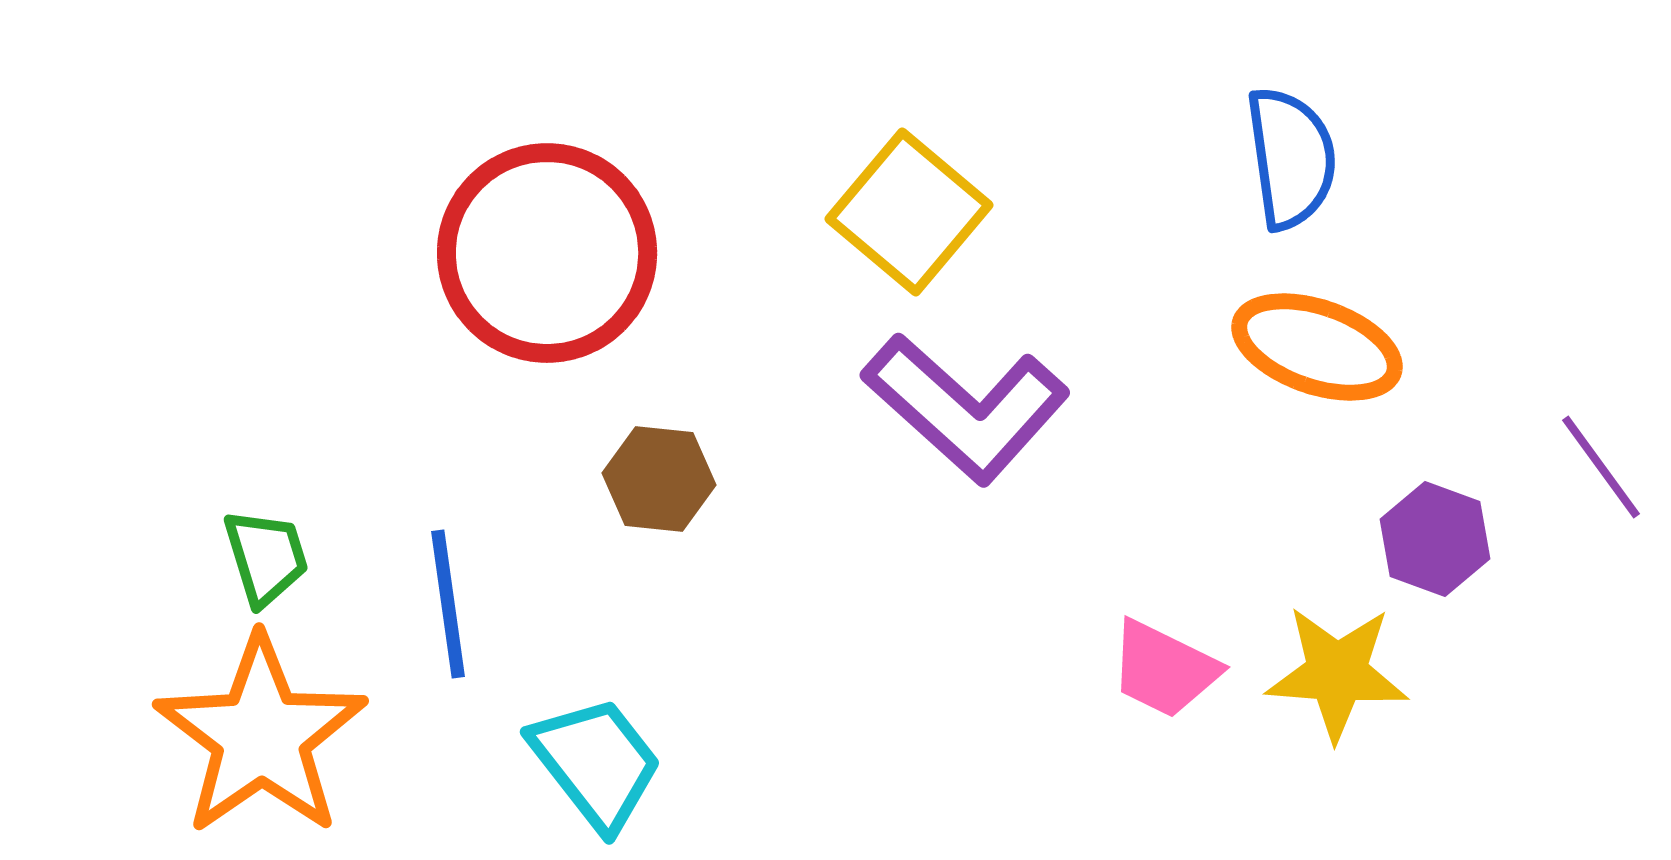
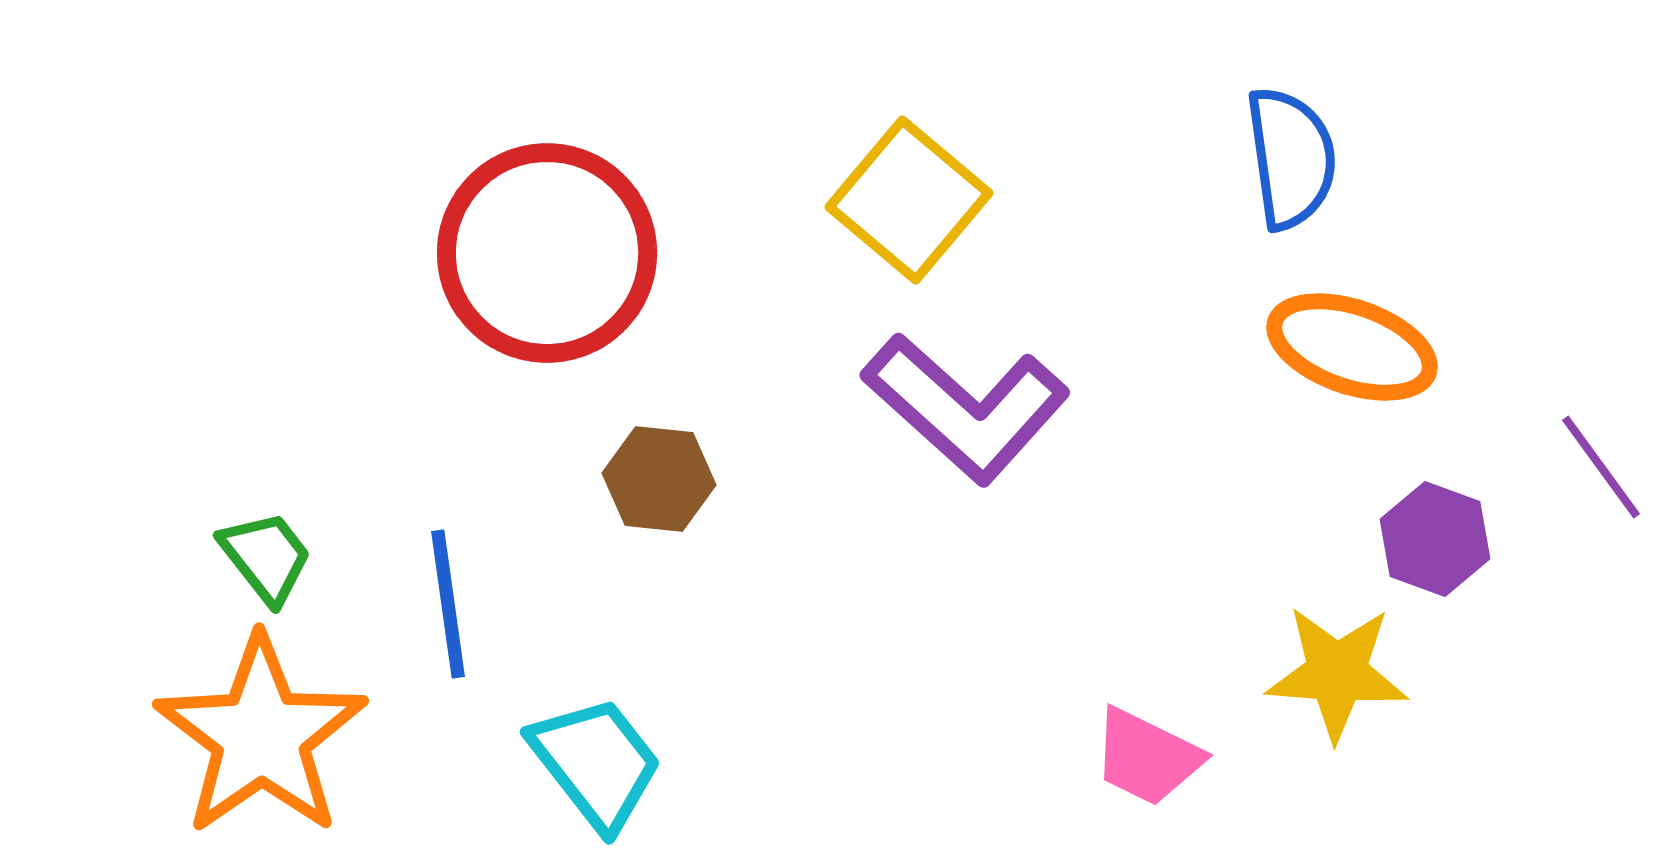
yellow square: moved 12 px up
orange ellipse: moved 35 px right
green trapezoid: rotated 21 degrees counterclockwise
pink trapezoid: moved 17 px left, 88 px down
